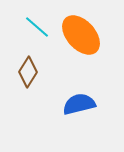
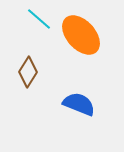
cyan line: moved 2 px right, 8 px up
blue semicircle: rotated 36 degrees clockwise
